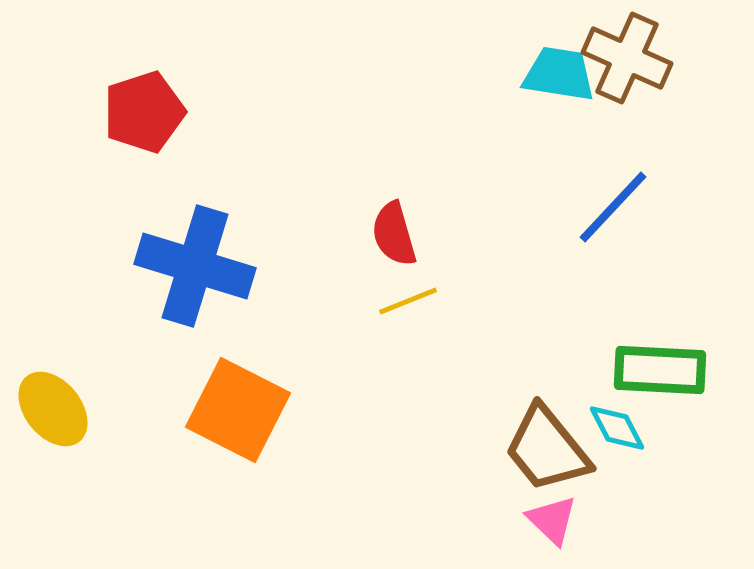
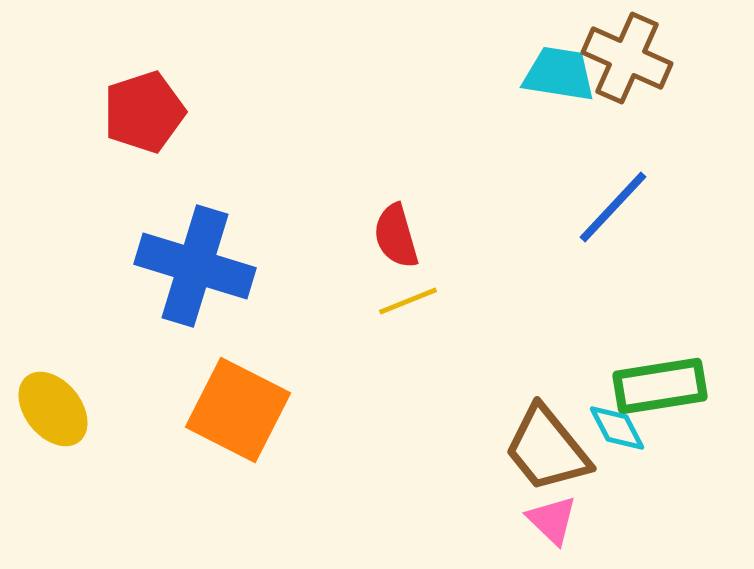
red semicircle: moved 2 px right, 2 px down
green rectangle: moved 16 px down; rotated 12 degrees counterclockwise
